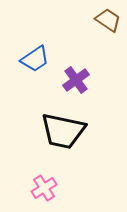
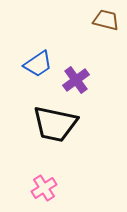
brown trapezoid: moved 2 px left; rotated 20 degrees counterclockwise
blue trapezoid: moved 3 px right, 5 px down
black trapezoid: moved 8 px left, 7 px up
